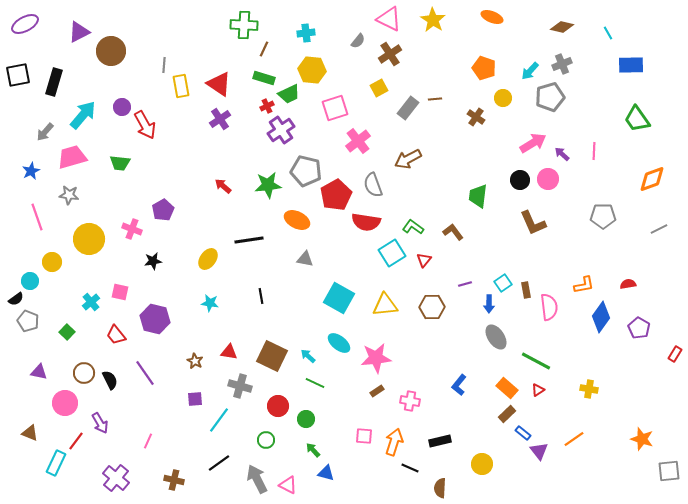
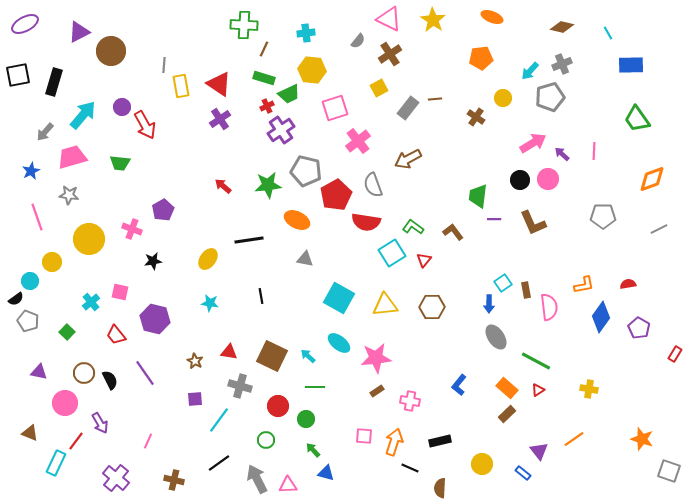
orange pentagon at (484, 68): moved 3 px left, 10 px up; rotated 25 degrees counterclockwise
purple line at (465, 284): moved 29 px right, 65 px up; rotated 16 degrees clockwise
green line at (315, 383): moved 4 px down; rotated 24 degrees counterclockwise
blue rectangle at (523, 433): moved 40 px down
gray square at (669, 471): rotated 25 degrees clockwise
pink triangle at (288, 485): rotated 30 degrees counterclockwise
